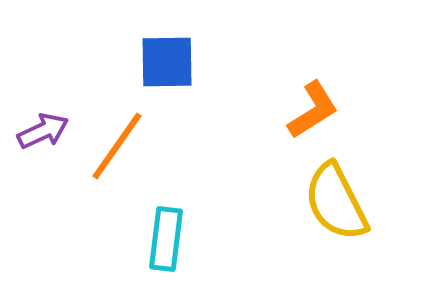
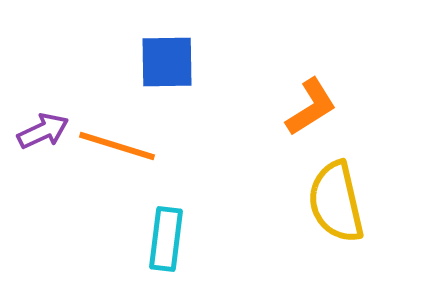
orange L-shape: moved 2 px left, 3 px up
orange line: rotated 72 degrees clockwise
yellow semicircle: rotated 14 degrees clockwise
